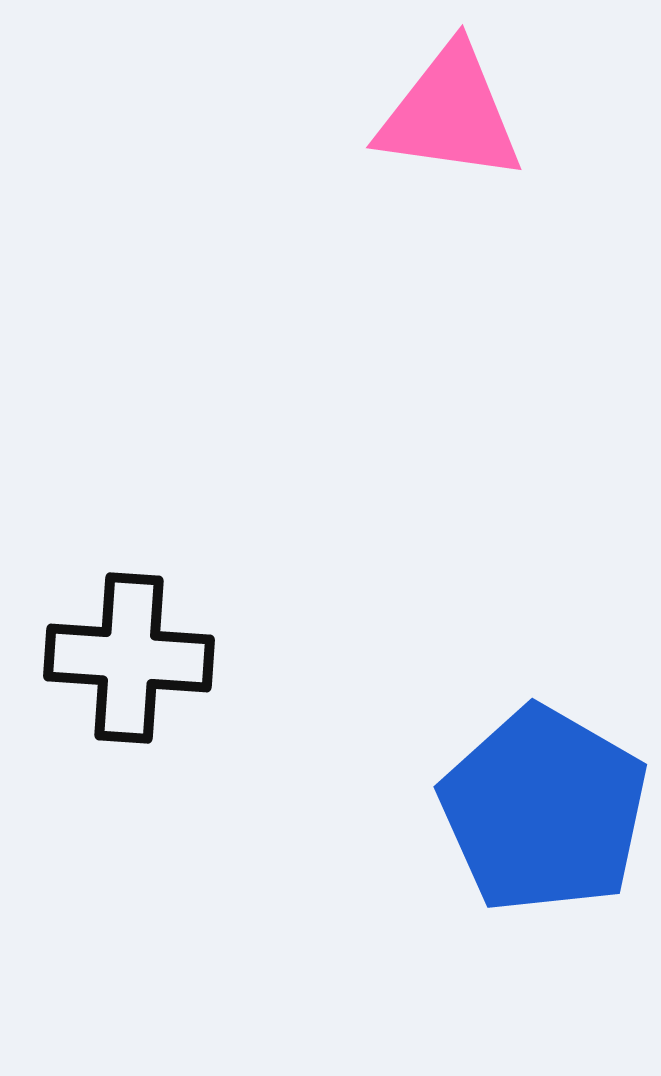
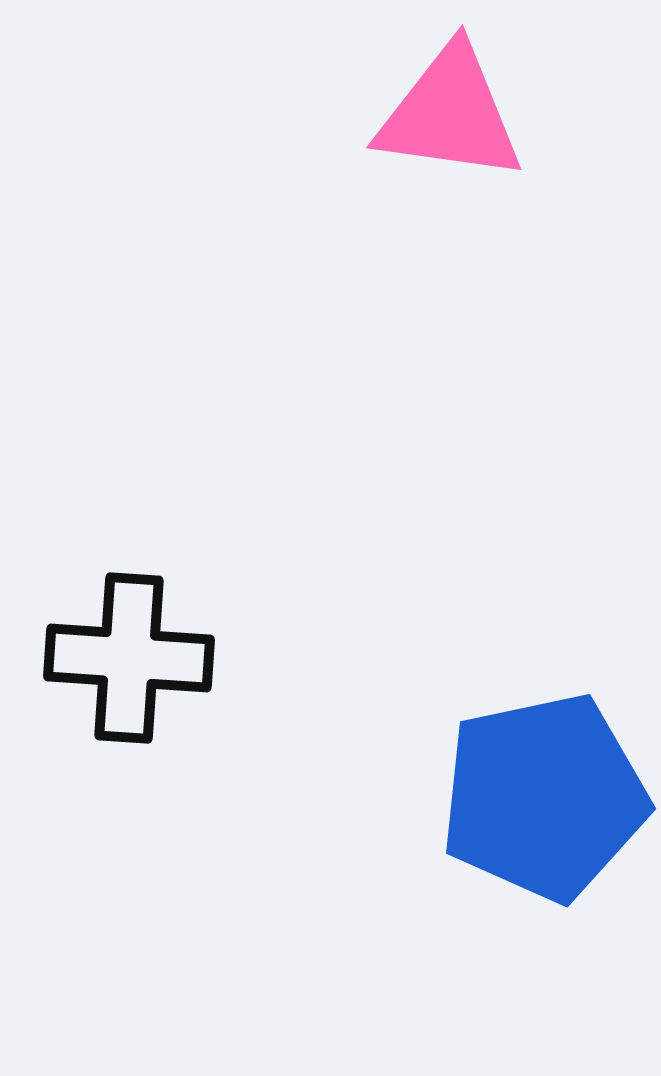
blue pentagon: moved 13 px up; rotated 30 degrees clockwise
